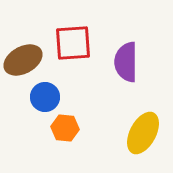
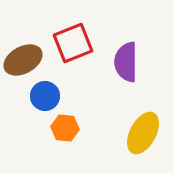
red square: rotated 18 degrees counterclockwise
blue circle: moved 1 px up
